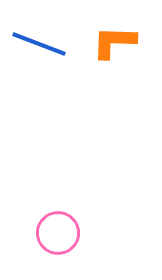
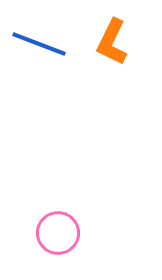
orange L-shape: moved 2 px left; rotated 66 degrees counterclockwise
